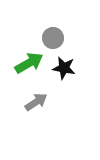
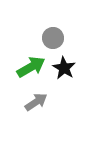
green arrow: moved 2 px right, 4 px down
black star: rotated 20 degrees clockwise
